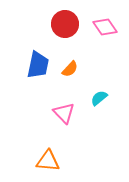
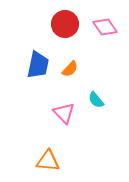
cyan semicircle: moved 3 px left, 2 px down; rotated 90 degrees counterclockwise
